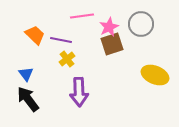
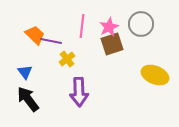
pink line: moved 10 px down; rotated 75 degrees counterclockwise
purple line: moved 10 px left, 1 px down
blue triangle: moved 1 px left, 2 px up
